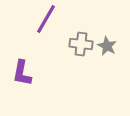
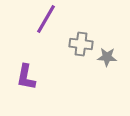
gray star: moved 11 px down; rotated 24 degrees counterclockwise
purple L-shape: moved 4 px right, 4 px down
